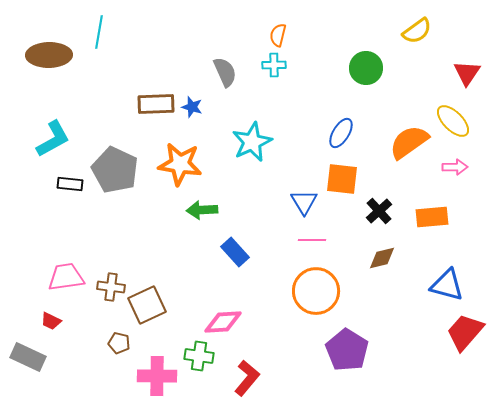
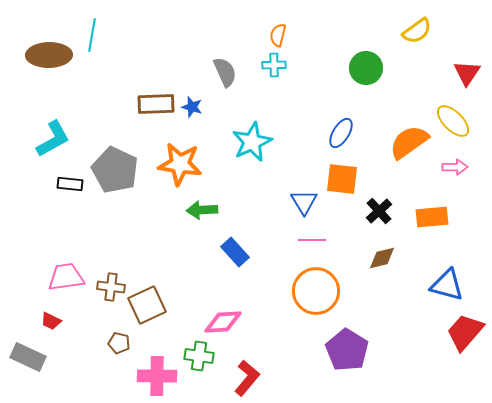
cyan line at (99, 32): moved 7 px left, 3 px down
